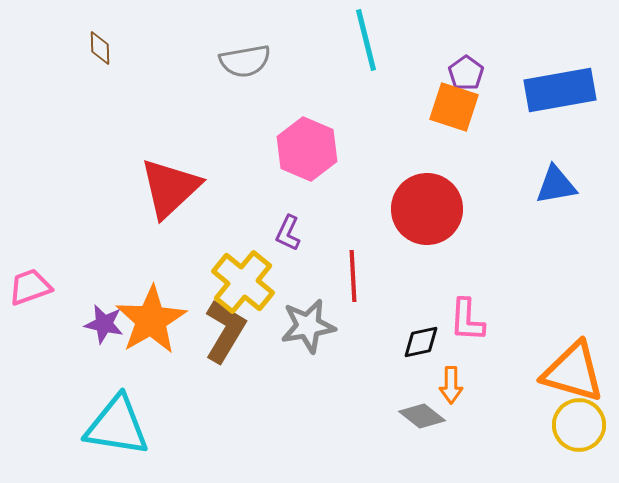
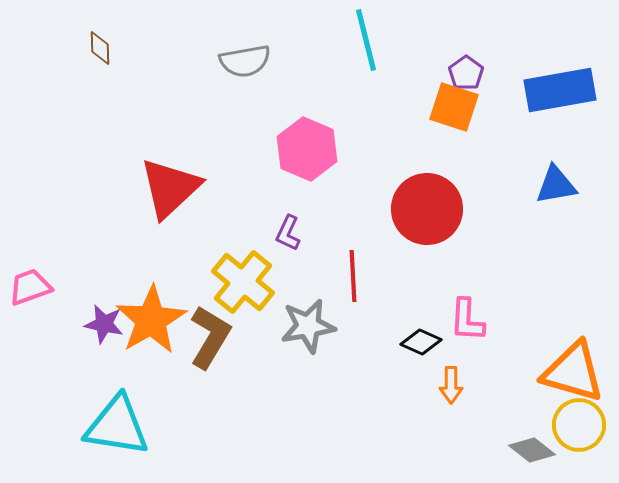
brown L-shape: moved 15 px left, 6 px down
black diamond: rotated 36 degrees clockwise
gray diamond: moved 110 px right, 34 px down
